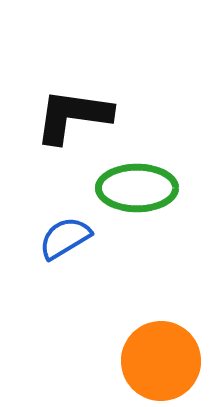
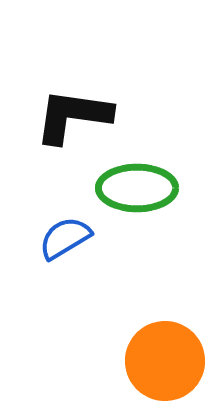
orange circle: moved 4 px right
